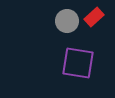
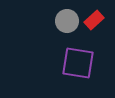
red rectangle: moved 3 px down
